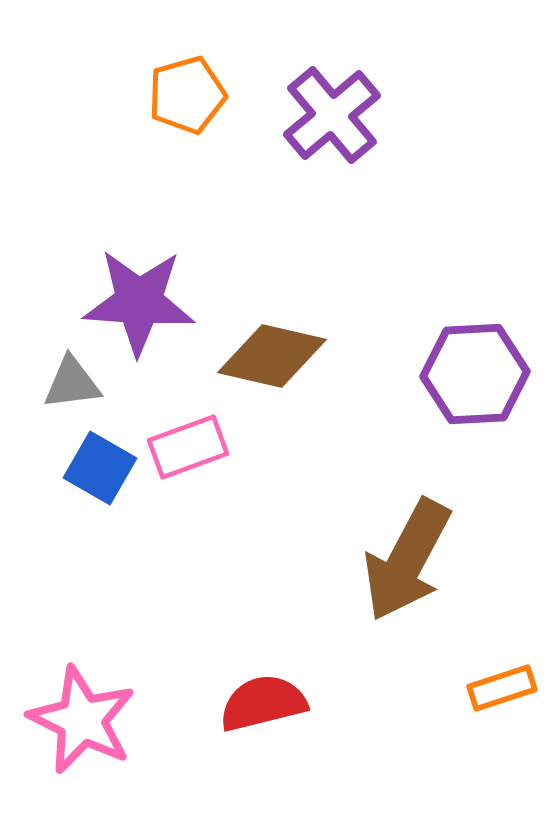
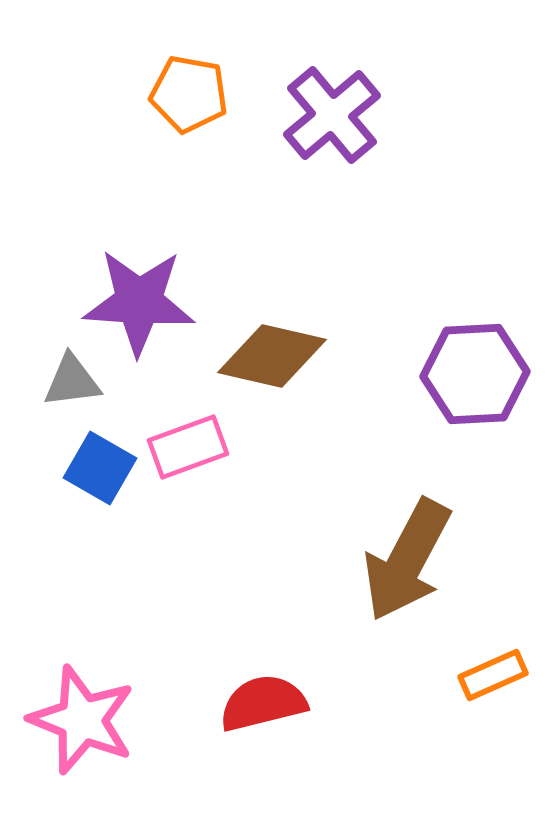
orange pentagon: moved 2 px right, 1 px up; rotated 26 degrees clockwise
gray triangle: moved 2 px up
orange rectangle: moved 9 px left, 13 px up; rotated 6 degrees counterclockwise
pink star: rotated 4 degrees counterclockwise
